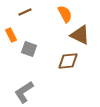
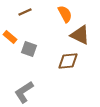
orange rectangle: moved 1 px left, 2 px down; rotated 24 degrees counterclockwise
